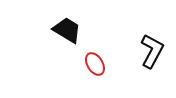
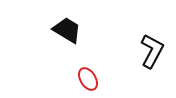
red ellipse: moved 7 px left, 15 px down
